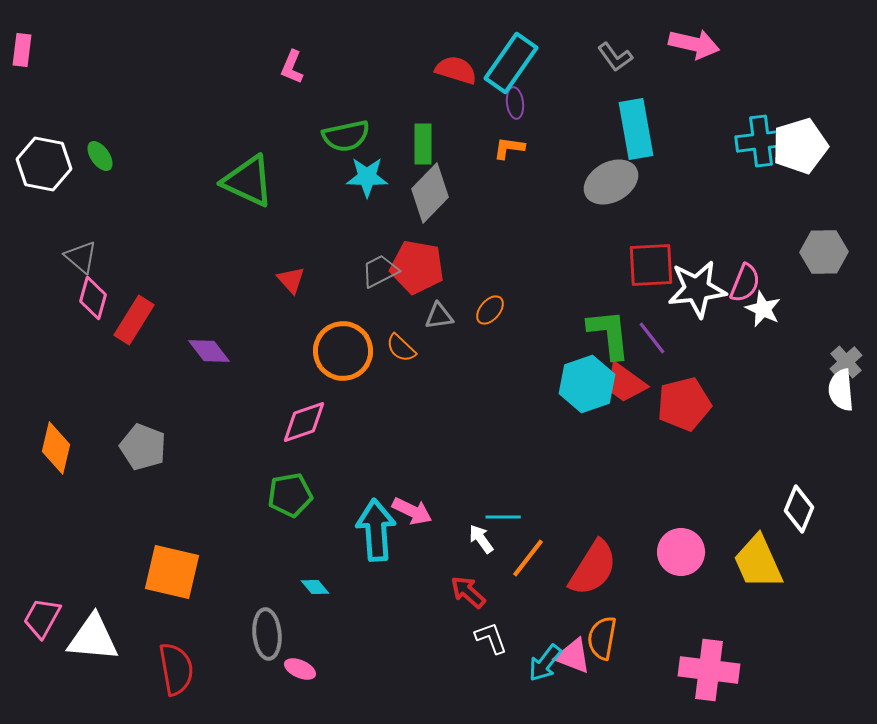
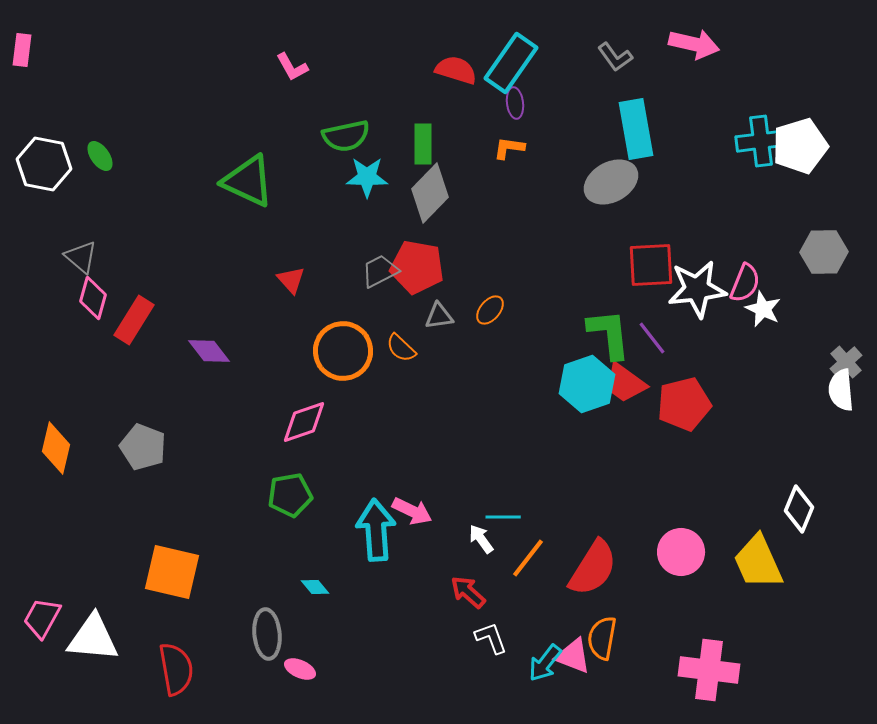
pink L-shape at (292, 67): rotated 52 degrees counterclockwise
